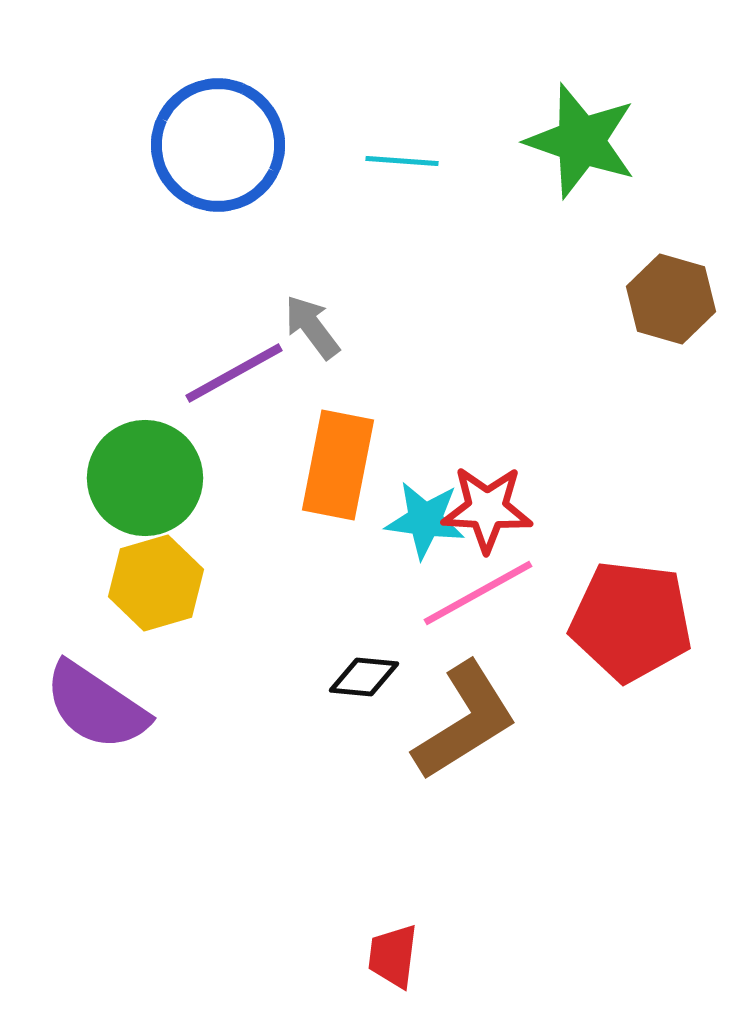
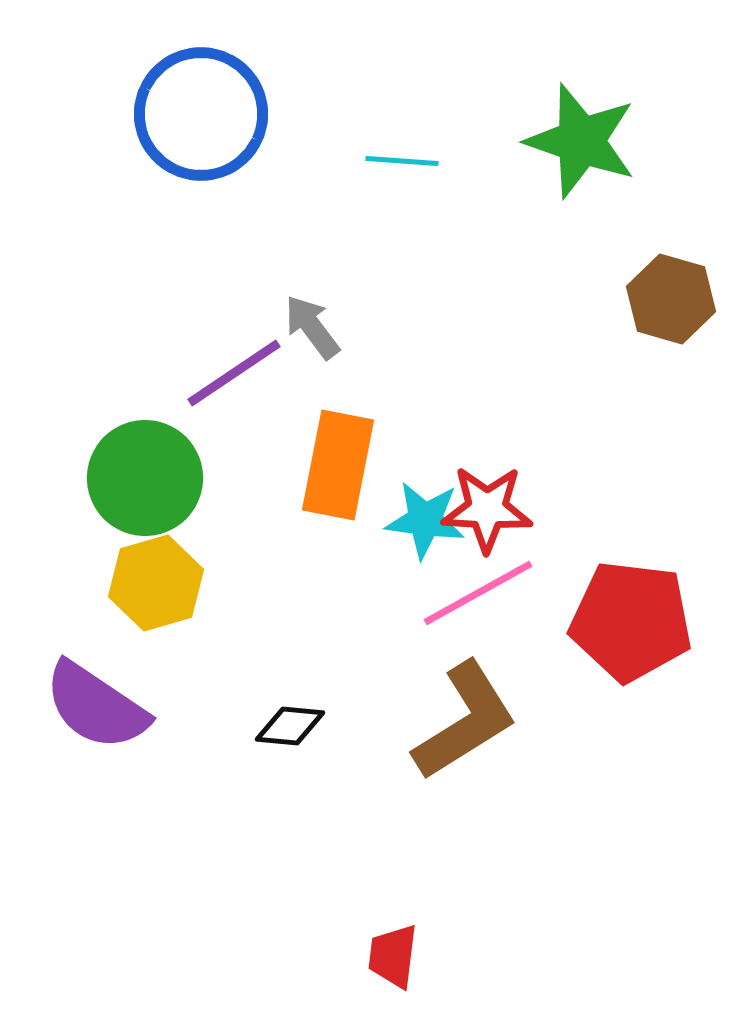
blue circle: moved 17 px left, 31 px up
purple line: rotated 5 degrees counterclockwise
black diamond: moved 74 px left, 49 px down
